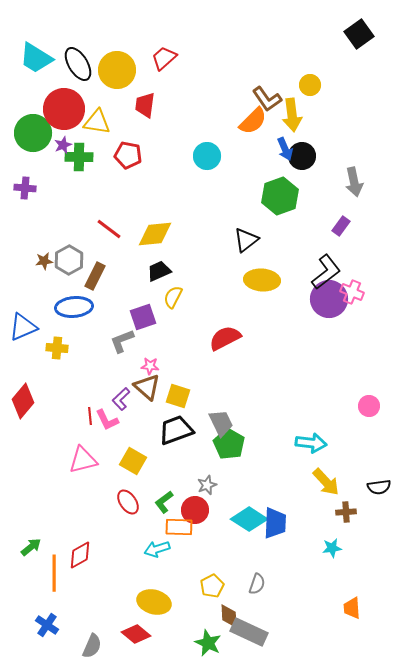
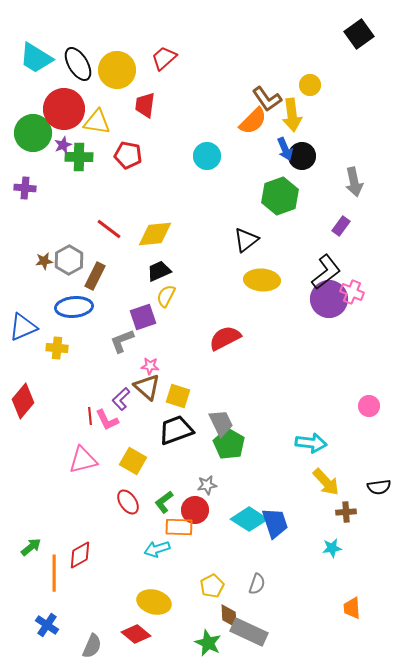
yellow semicircle at (173, 297): moved 7 px left, 1 px up
gray star at (207, 485): rotated 12 degrees clockwise
blue trapezoid at (275, 523): rotated 20 degrees counterclockwise
